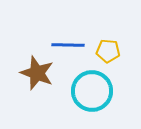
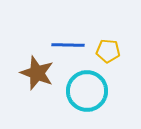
cyan circle: moved 5 px left
